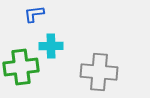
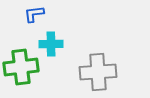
cyan cross: moved 2 px up
gray cross: moved 1 px left; rotated 9 degrees counterclockwise
